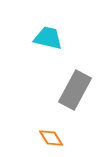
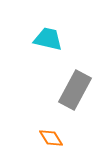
cyan trapezoid: moved 1 px down
